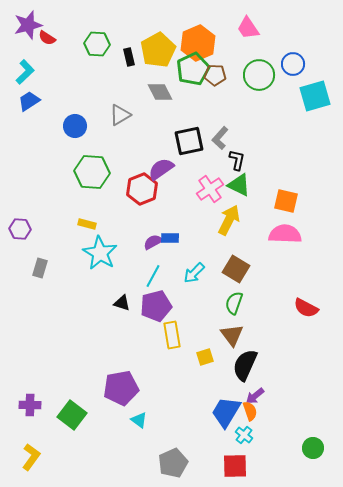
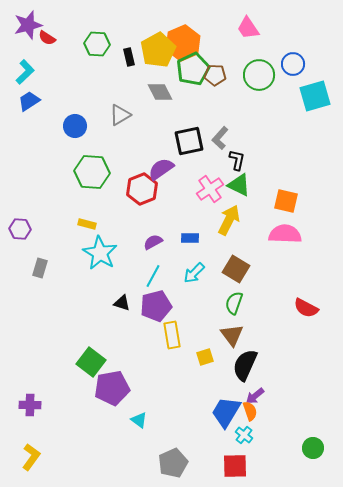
orange hexagon at (198, 43): moved 15 px left
blue rectangle at (170, 238): moved 20 px right
purple pentagon at (121, 388): moved 9 px left
green square at (72, 415): moved 19 px right, 53 px up
